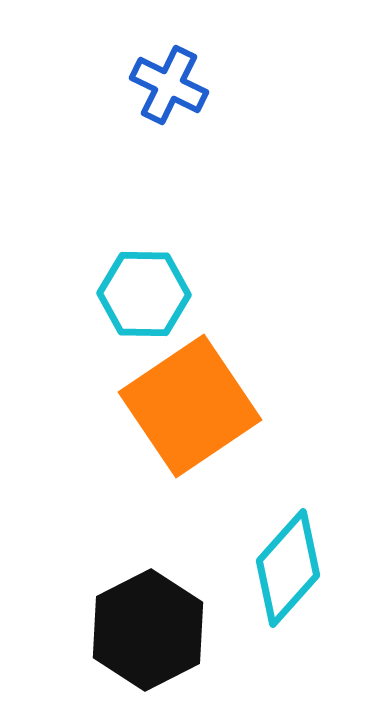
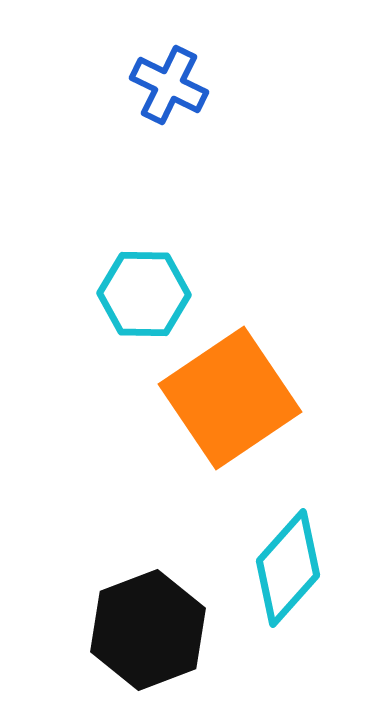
orange square: moved 40 px right, 8 px up
black hexagon: rotated 6 degrees clockwise
